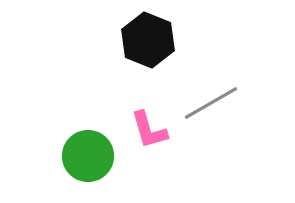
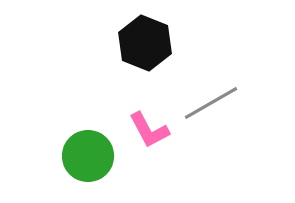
black hexagon: moved 3 px left, 3 px down
pink L-shape: rotated 12 degrees counterclockwise
